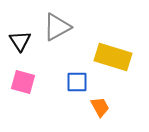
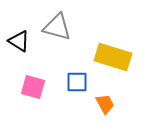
gray triangle: rotated 44 degrees clockwise
black triangle: moved 1 px left; rotated 25 degrees counterclockwise
pink square: moved 10 px right, 5 px down
orange trapezoid: moved 5 px right, 3 px up
